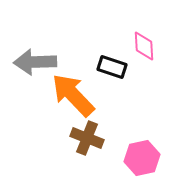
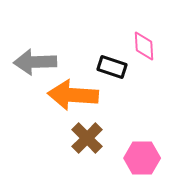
orange arrow: rotated 42 degrees counterclockwise
brown cross: rotated 24 degrees clockwise
pink hexagon: rotated 12 degrees clockwise
